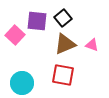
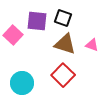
black square: rotated 30 degrees counterclockwise
pink square: moved 2 px left
brown triangle: rotated 40 degrees clockwise
red square: rotated 35 degrees clockwise
